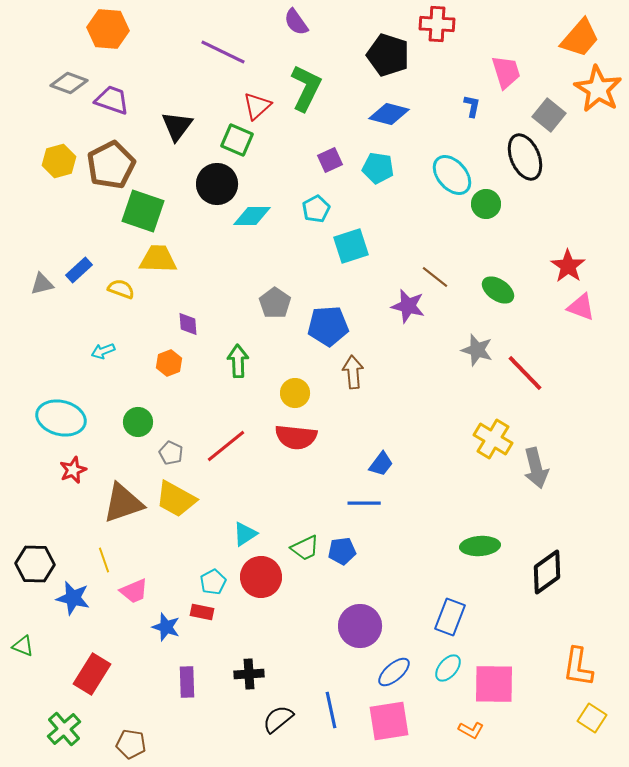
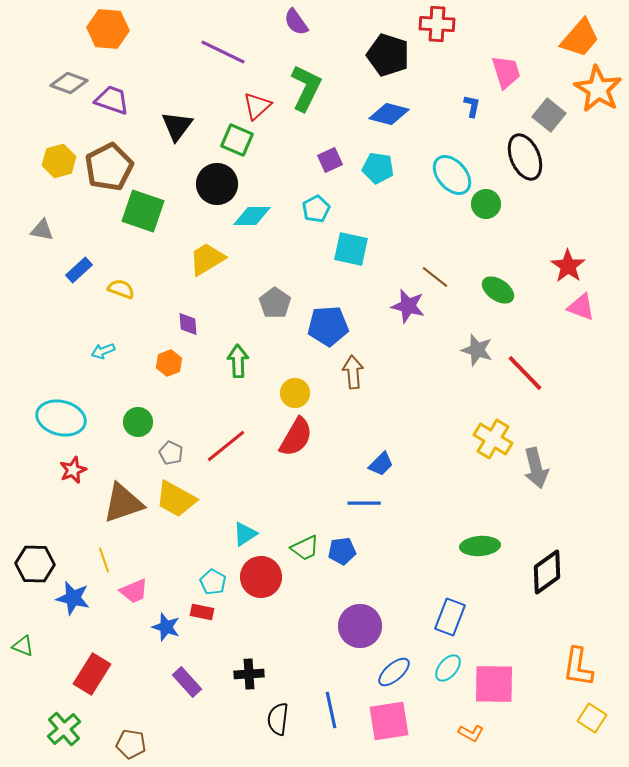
brown pentagon at (111, 165): moved 2 px left, 2 px down
cyan square at (351, 246): moved 3 px down; rotated 30 degrees clockwise
yellow trapezoid at (158, 259): moved 49 px right; rotated 33 degrees counterclockwise
gray triangle at (42, 284): moved 54 px up; rotated 25 degrees clockwise
red semicircle at (296, 437): rotated 66 degrees counterclockwise
blue trapezoid at (381, 464): rotated 8 degrees clockwise
cyan pentagon at (213, 582): rotated 15 degrees counterclockwise
purple rectangle at (187, 682): rotated 40 degrees counterclockwise
black semicircle at (278, 719): rotated 44 degrees counterclockwise
orange L-shape at (471, 730): moved 3 px down
